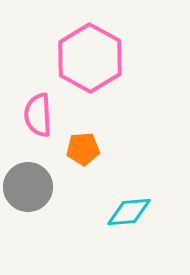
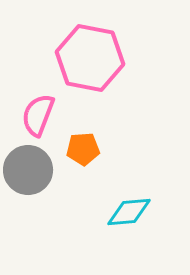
pink hexagon: rotated 18 degrees counterclockwise
pink semicircle: rotated 24 degrees clockwise
gray circle: moved 17 px up
